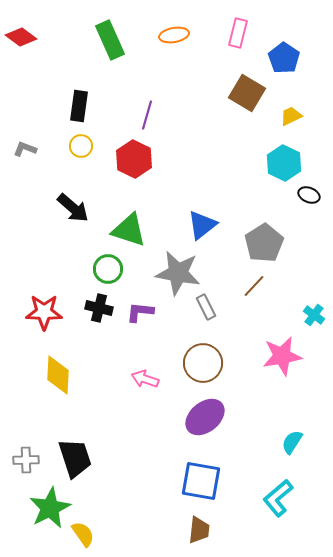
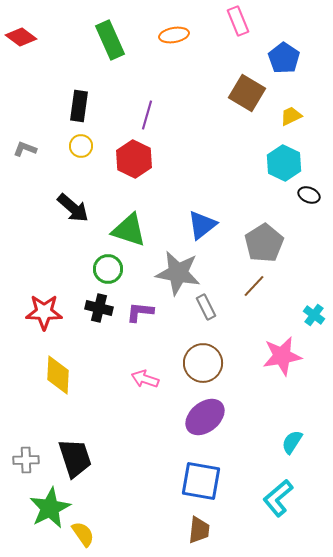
pink rectangle: moved 12 px up; rotated 36 degrees counterclockwise
